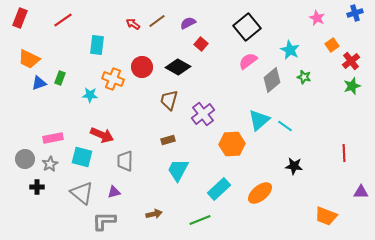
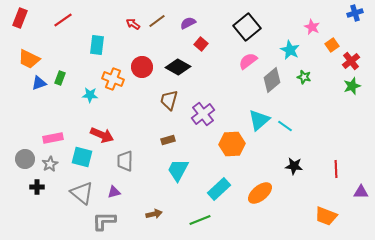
pink star at (317, 18): moved 5 px left, 9 px down
red line at (344, 153): moved 8 px left, 16 px down
